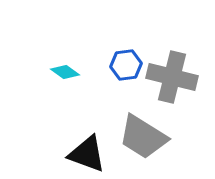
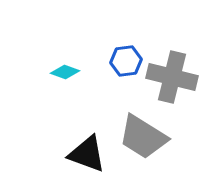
blue hexagon: moved 4 px up
cyan diamond: rotated 16 degrees counterclockwise
